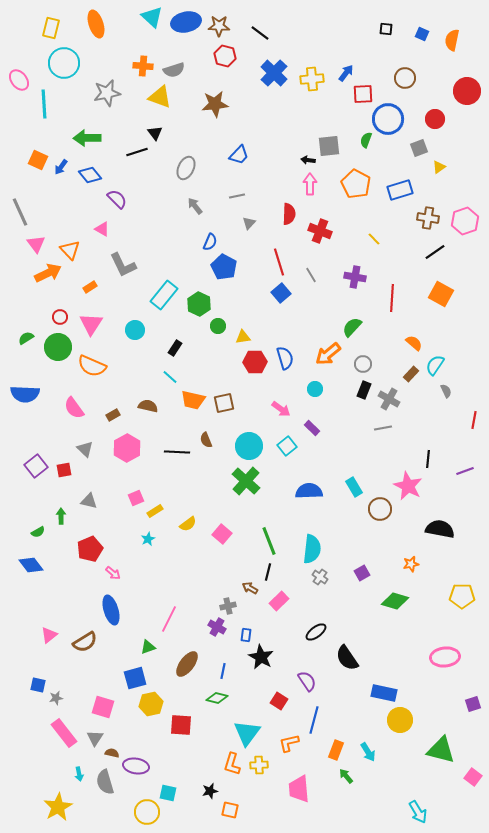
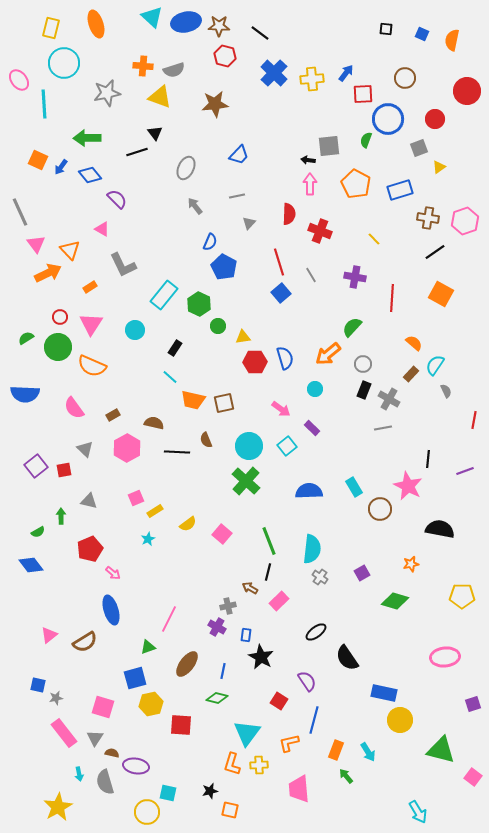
brown semicircle at (148, 406): moved 6 px right, 17 px down
